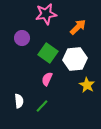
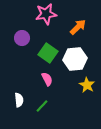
pink semicircle: rotated 128 degrees clockwise
white semicircle: moved 1 px up
